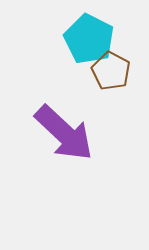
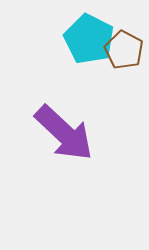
brown pentagon: moved 13 px right, 21 px up
